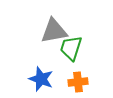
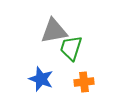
orange cross: moved 6 px right
